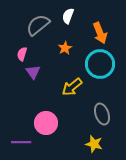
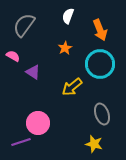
gray semicircle: moved 14 px left; rotated 15 degrees counterclockwise
orange arrow: moved 3 px up
pink semicircle: moved 9 px left, 2 px down; rotated 104 degrees clockwise
purple triangle: rotated 21 degrees counterclockwise
pink circle: moved 8 px left
purple line: rotated 18 degrees counterclockwise
